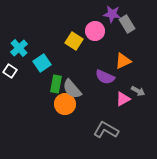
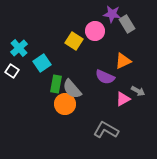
white square: moved 2 px right
